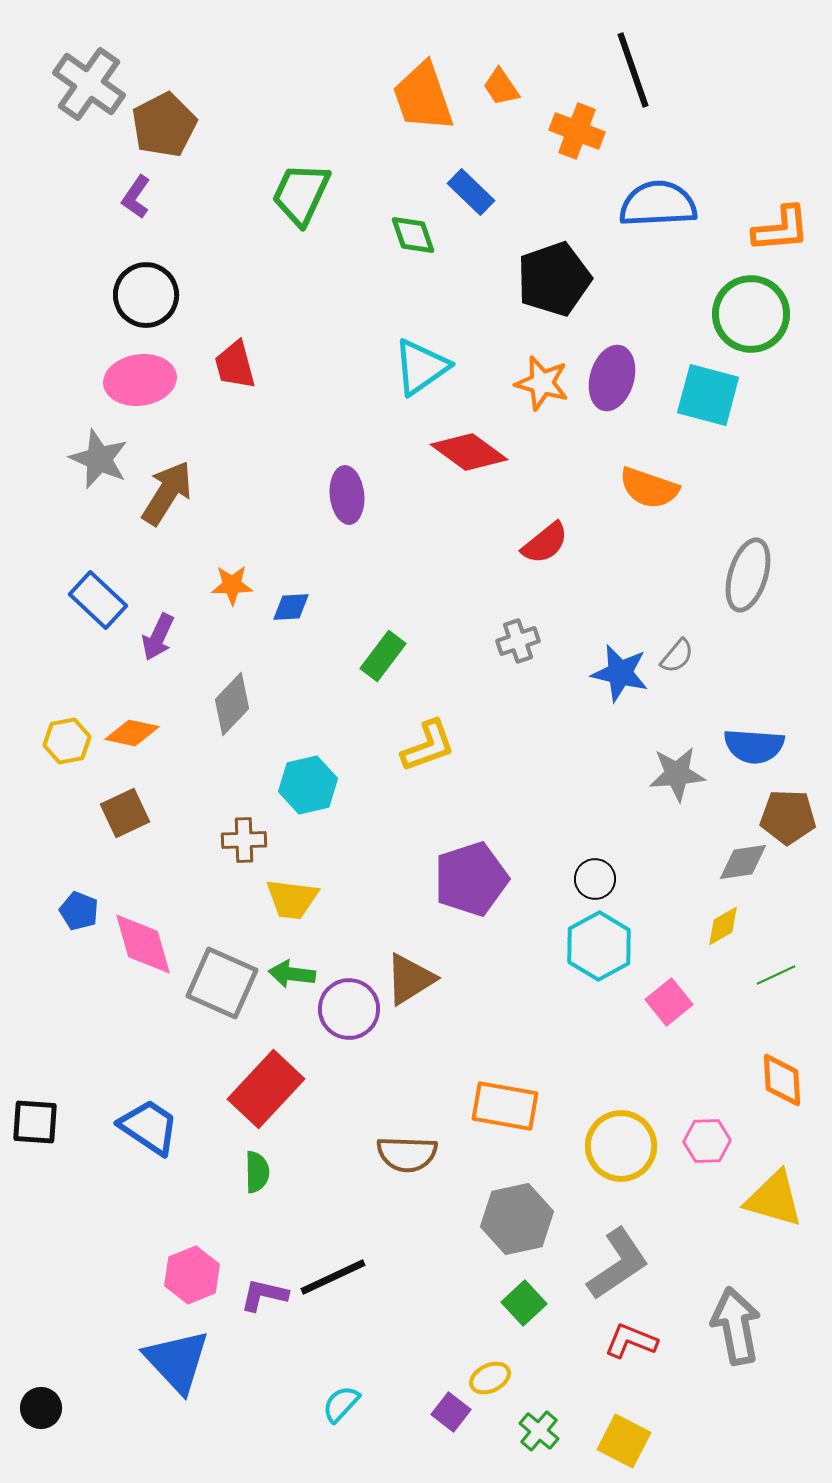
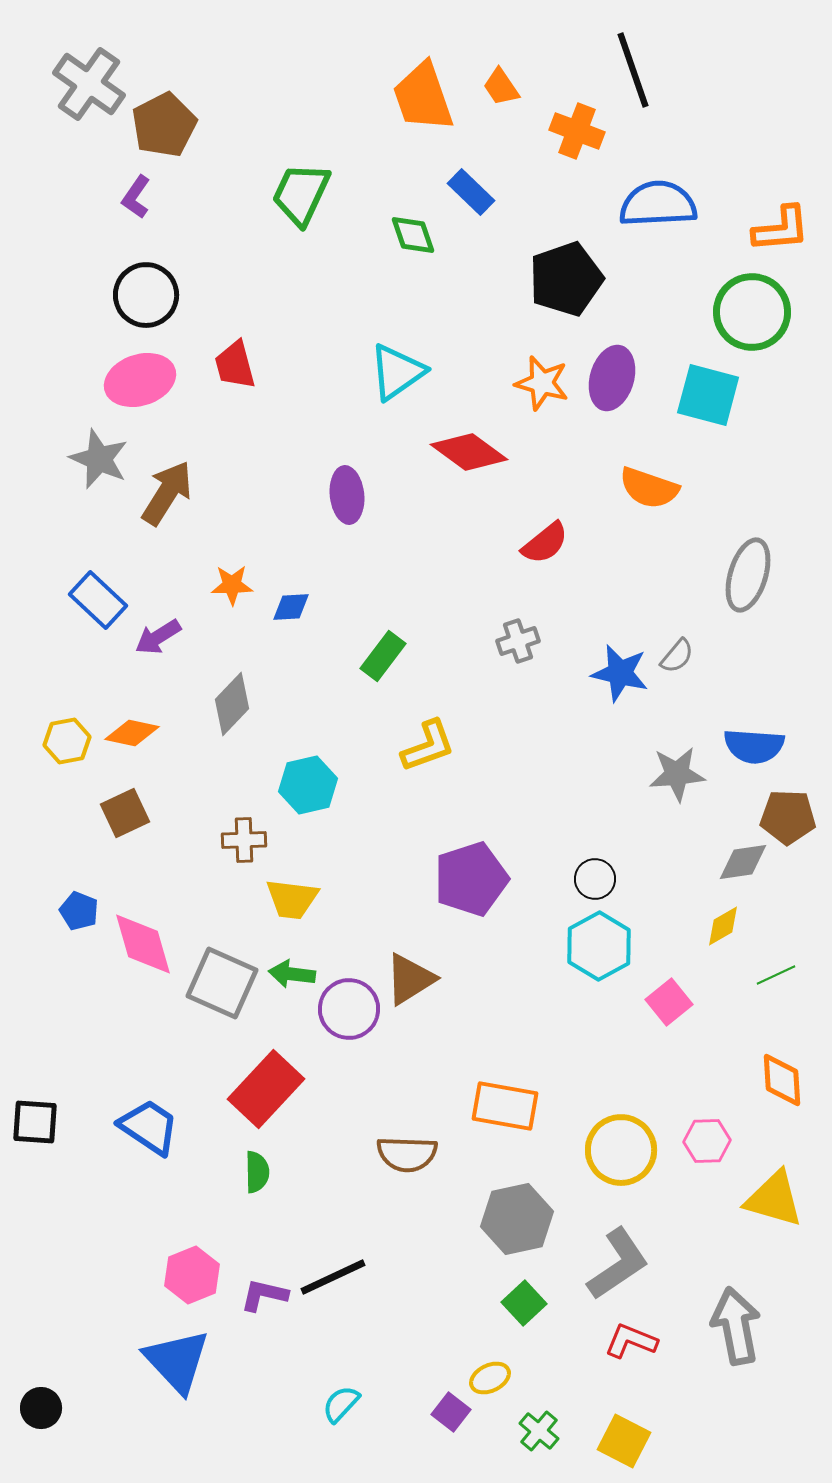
black pentagon at (554, 279): moved 12 px right
green circle at (751, 314): moved 1 px right, 2 px up
cyan triangle at (421, 367): moved 24 px left, 5 px down
pink ellipse at (140, 380): rotated 10 degrees counterclockwise
purple arrow at (158, 637): rotated 33 degrees clockwise
yellow circle at (621, 1146): moved 4 px down
